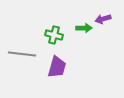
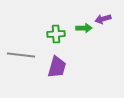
green cross: moved 2 px right, 1 px up; rotated 18 degrees counterclockwise
gray line: moved 1 px left, 1 px down
